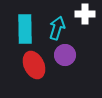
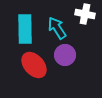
white cross: rotated 12 degrees clockwise
cyan arrow: rotated 50 degrees counterclockwise
red ellipse: rotated 16 degrees counterclockwise
